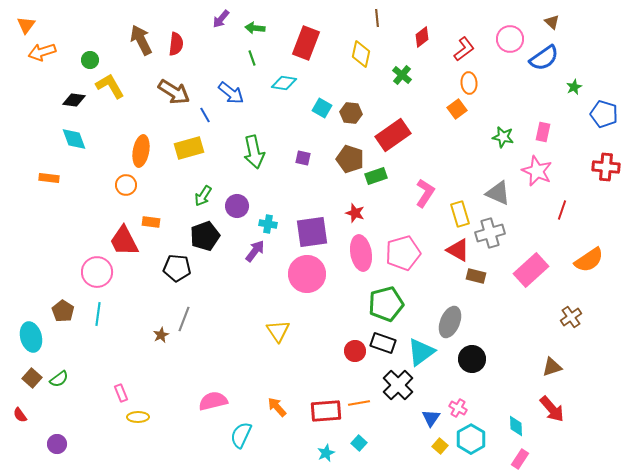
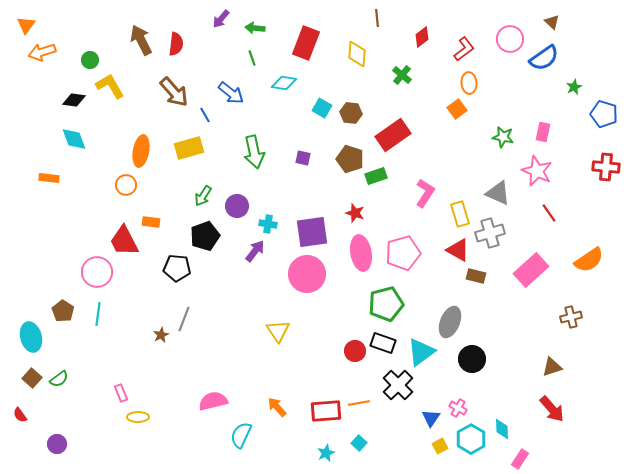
yellow diamond at (361, 54): moved 4 px left; rotated 8 degrees counterclockwise
brown arrow at (174, 92): rotated 16 degrees clockwise
red line at (562, 210): moved 13 px left, 3 px down; rotated 54 degrees counterclockwise
brown cross at (571, 317): rotated 20 degrees clockwise
cyan diamond at (516, 426): moved 14 px left, 3 px down
yellow square at (440, 446): rotated 21 degrees clockwise
